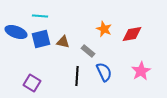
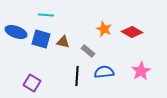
cyan line: moved 6 px right, 1 px up
red diamond: moved 2 px up; rotated 40 degrees clockwise
blue square: rotated 30 degrees clockwise
blue semicircle: rotated 72 degrees counterclockwise
